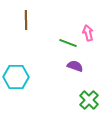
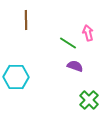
green line: rotated 12 degrees clockwise
